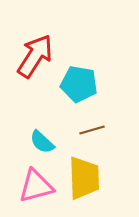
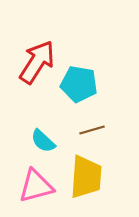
red arrow: moved 2 px right, 6 px down
cyan semicircle: moved 1 px right, 1 px up
yellow trapezoid: moved 2 px right, 1 px up; rotated 6 degrees clockwise
